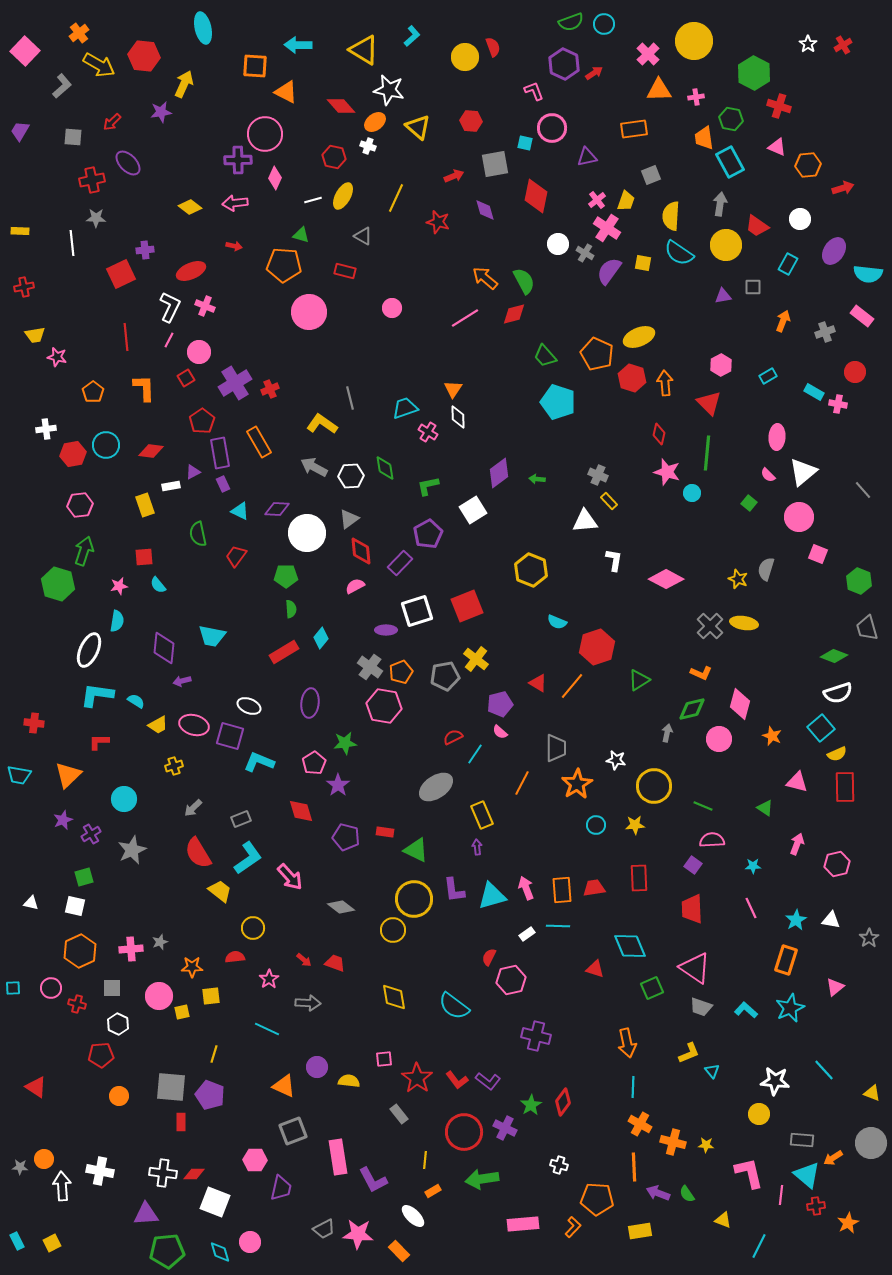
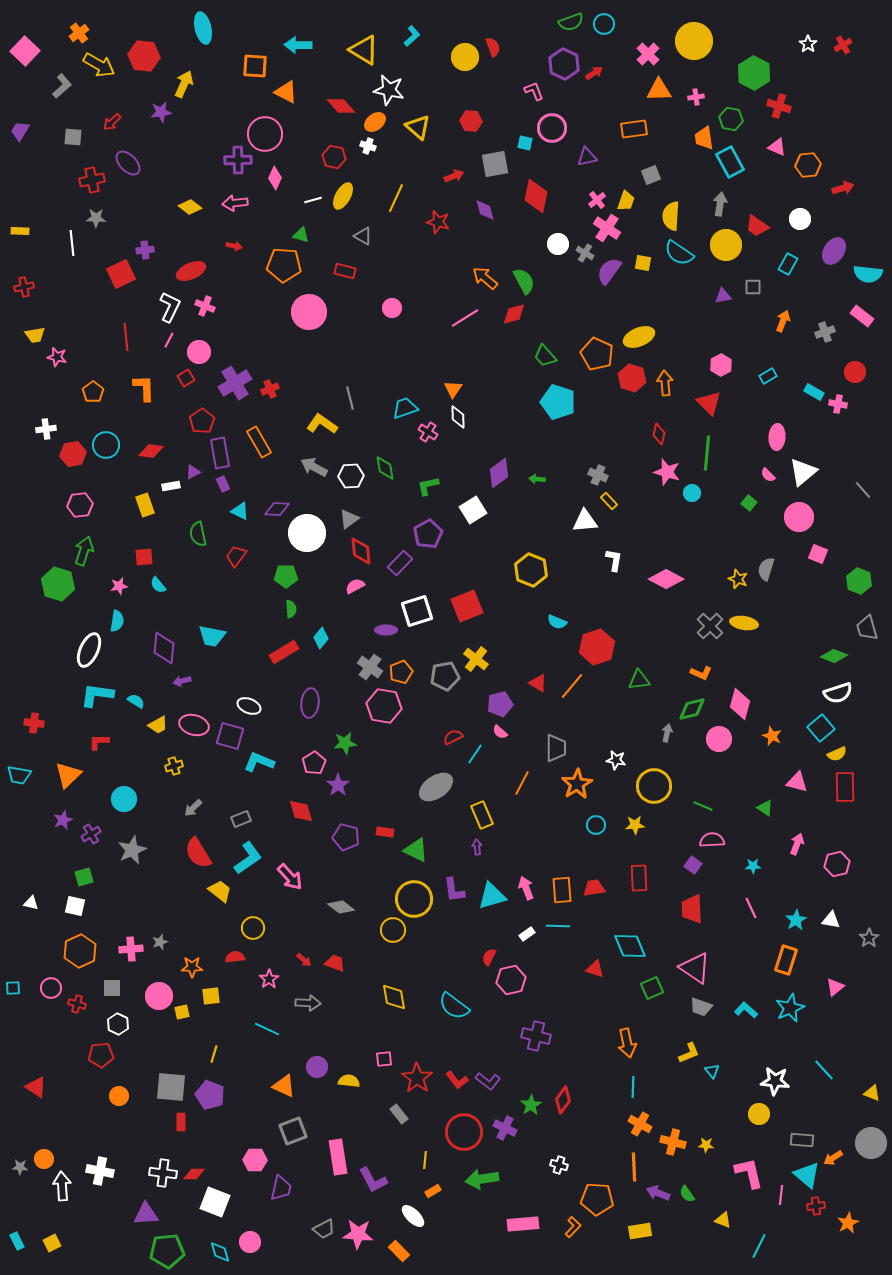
green triangle at (639, 680): rotated 25 degrees clockwise
red diamond at (563, 1102): moved 2 px up
